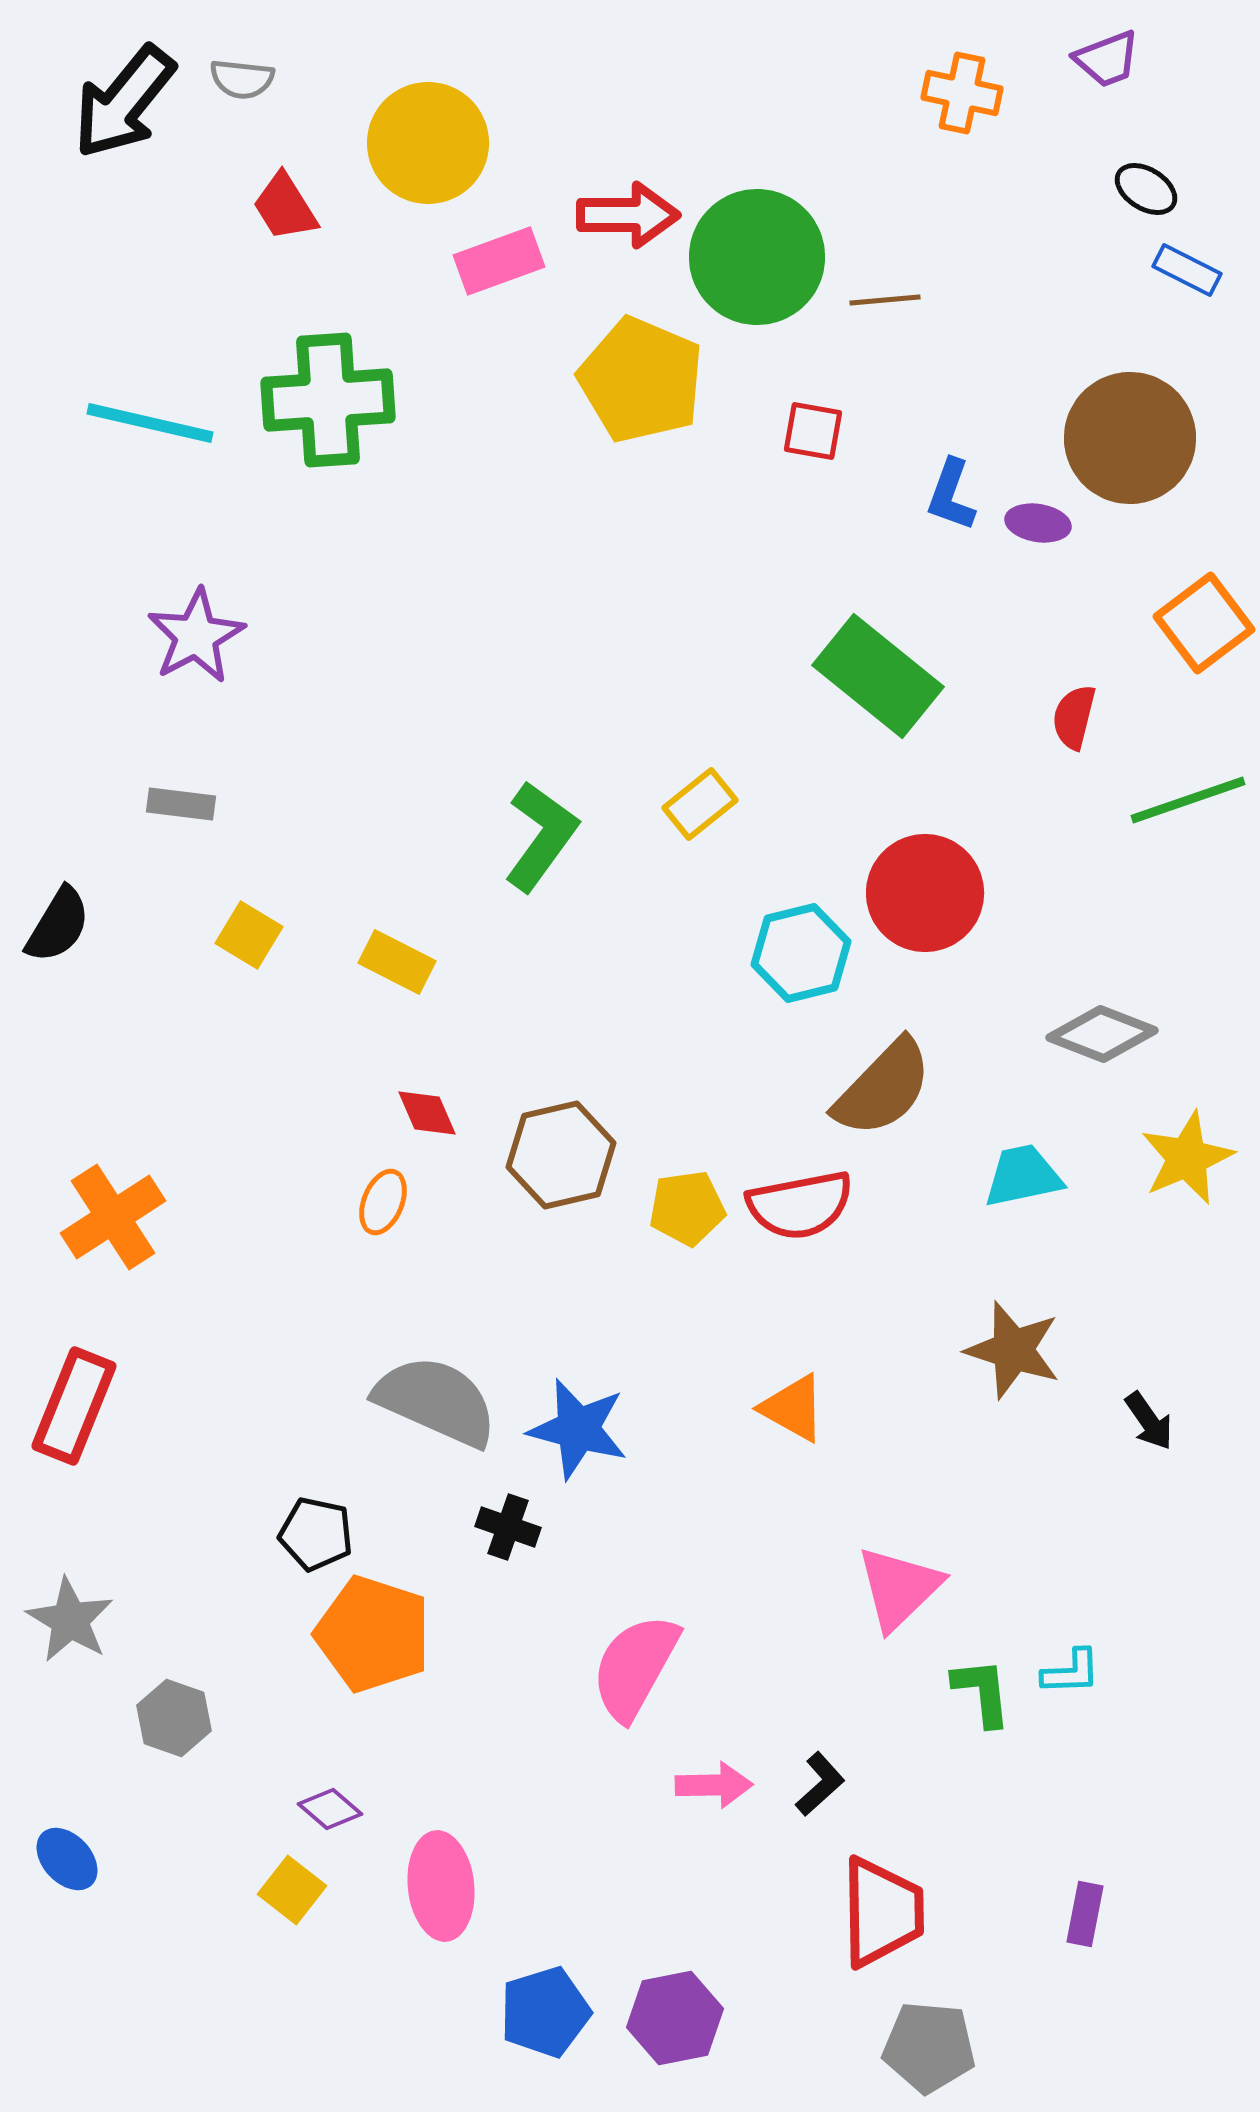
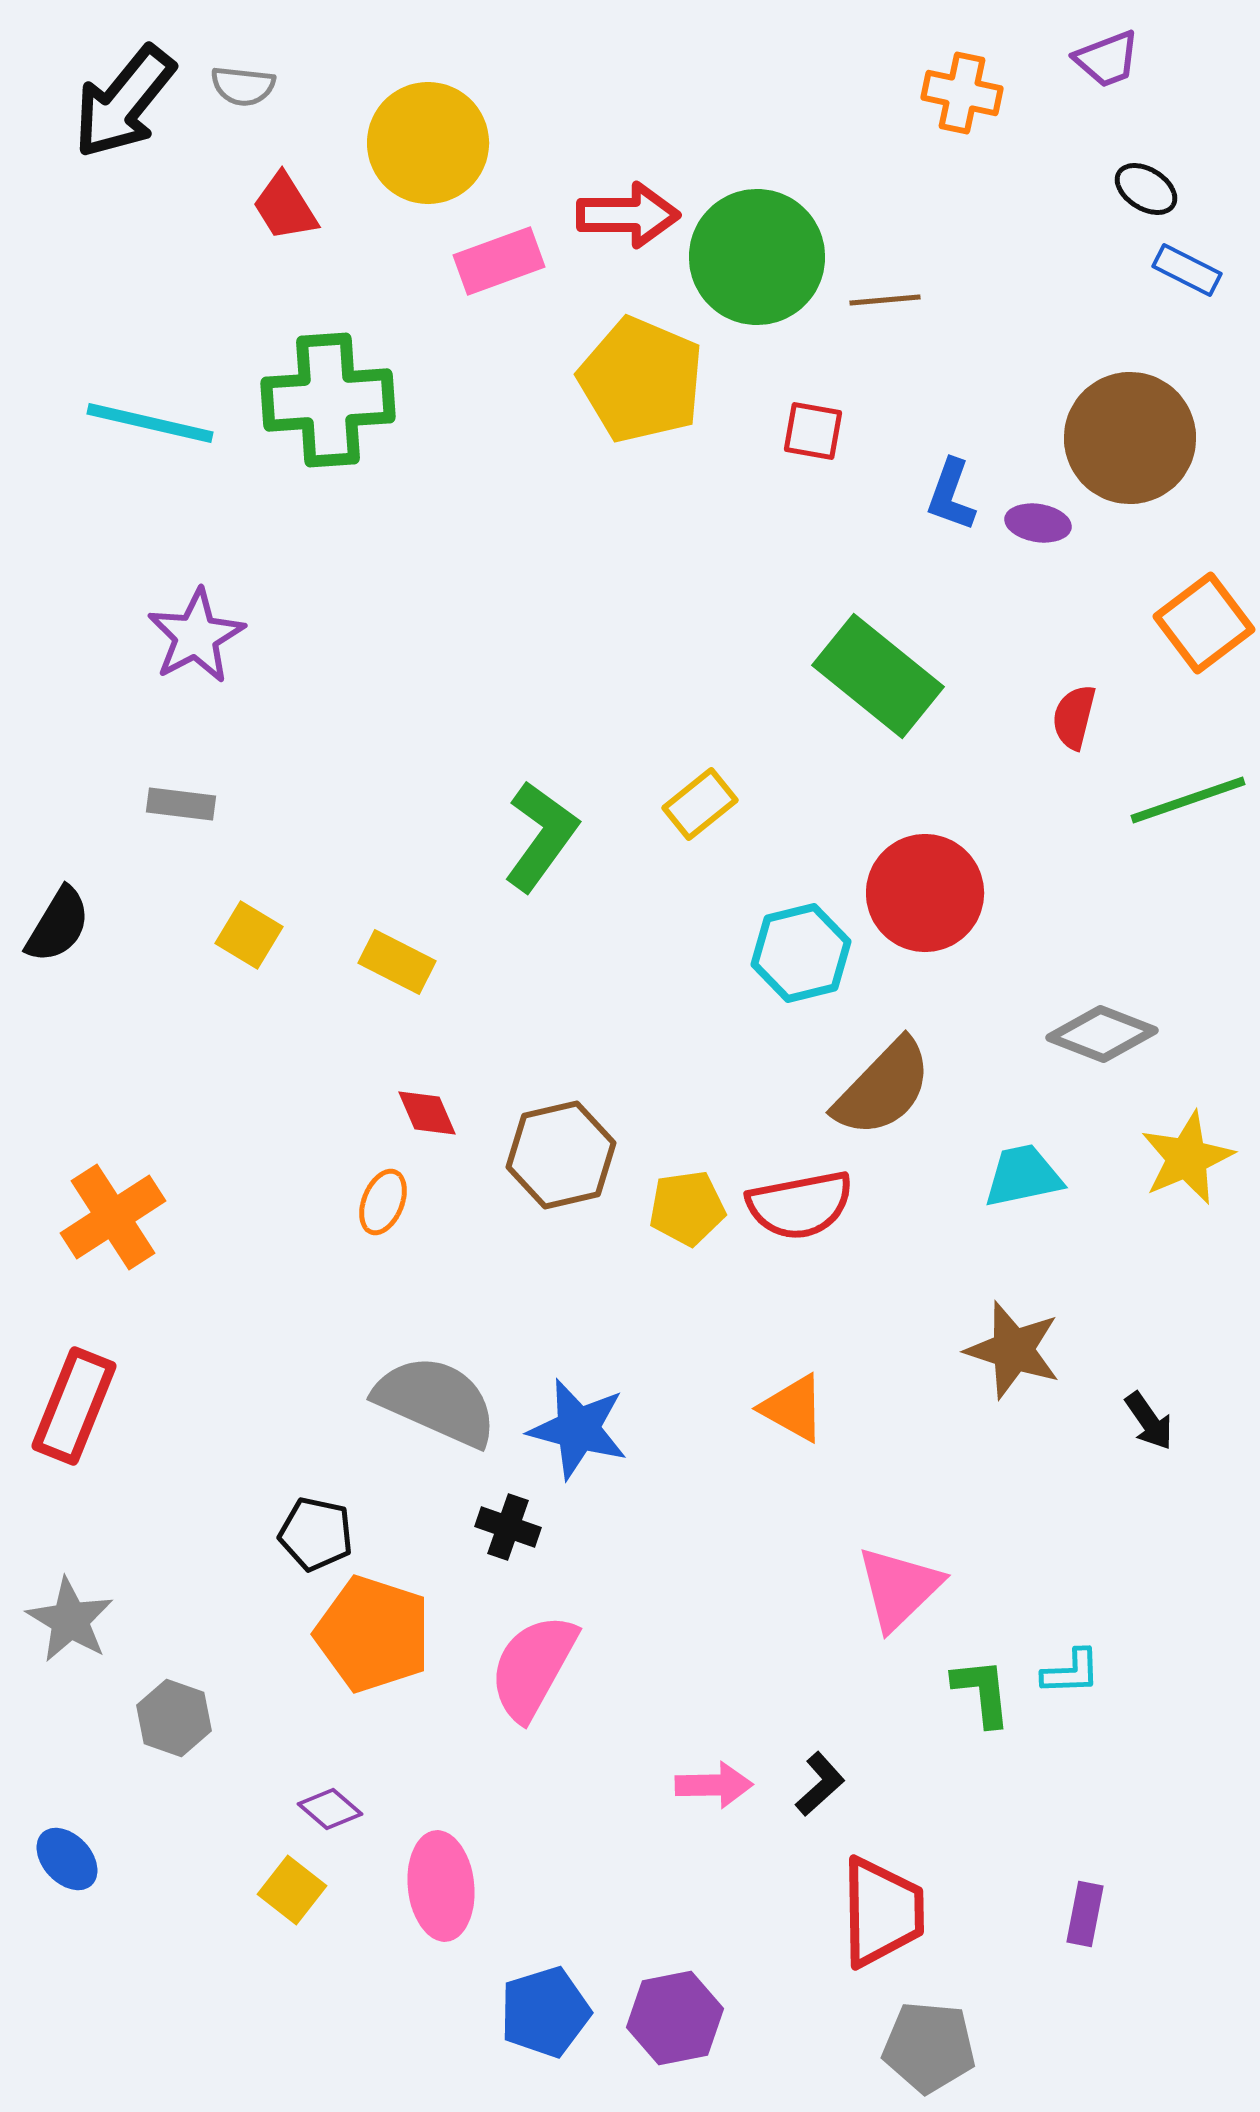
gray semicircle at (242, 79): moved 1 px right, 7 px down
pink semicircle at (635, 1667): moved 102 px left
